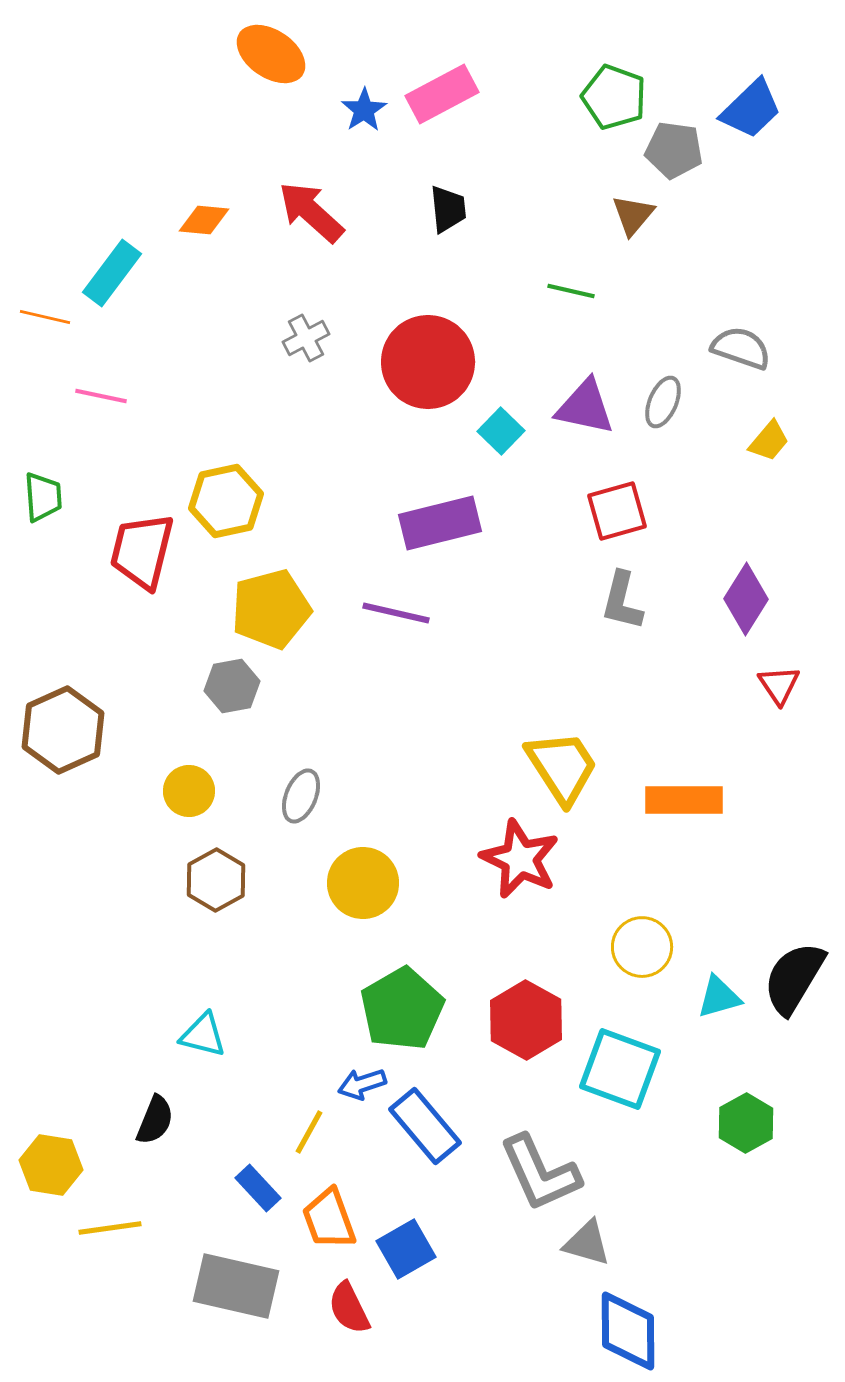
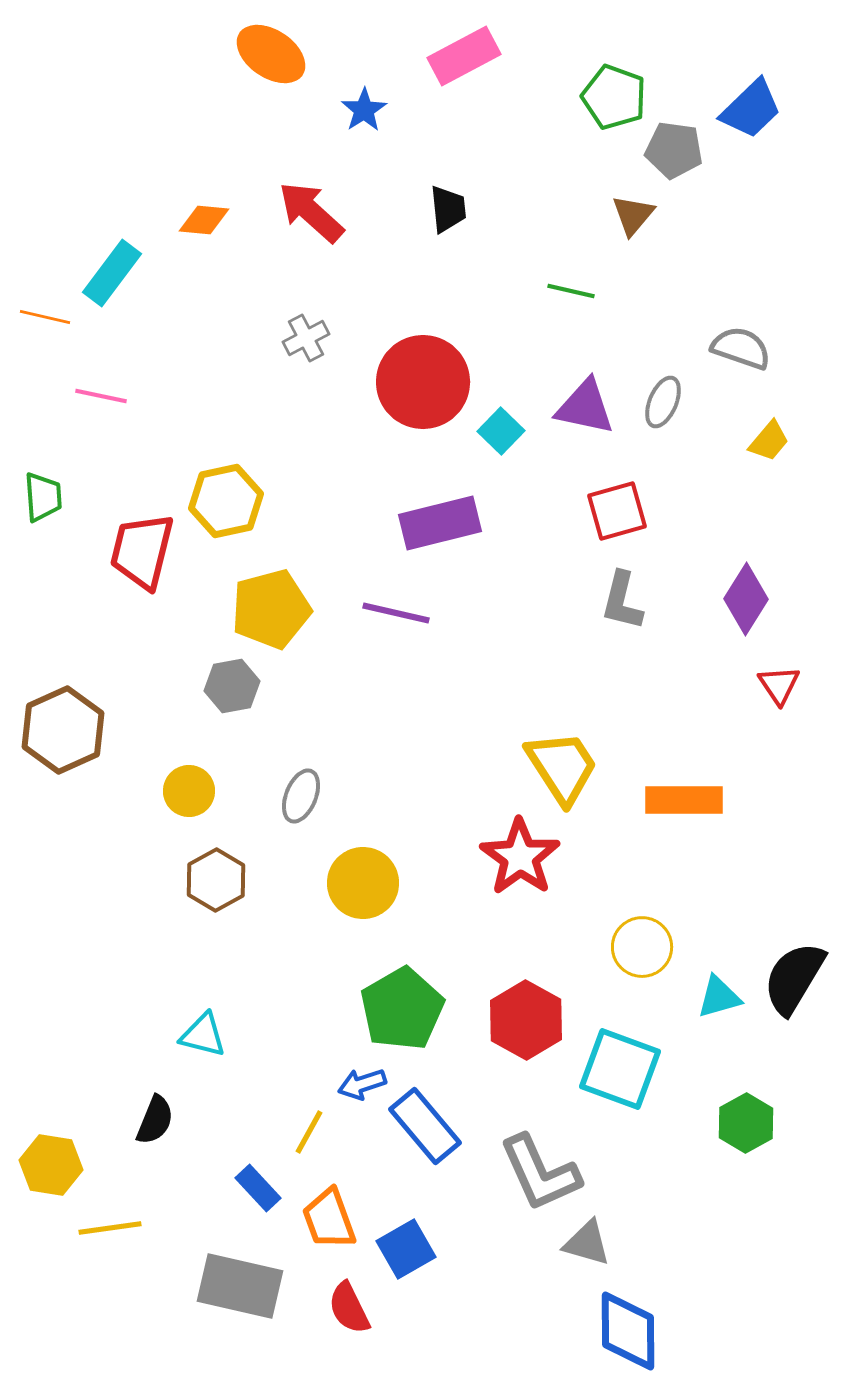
pink rectangle at (442, 94): moved 22 px right, 38 px up
red circle at (428, 362): moved 5 px left, 20 px down
red star at (520, 859): moved 2 px up; rotated 10 degrees clockwise
gray rectangle at (236, 1286): moved 4 px right
